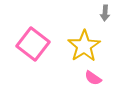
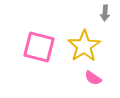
pink square: moved 6 px right, 3 px down; rotated 24 degrees counterclockwise
